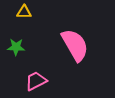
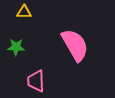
pink trapezoid: rotated 65 degrees counterclockwise
